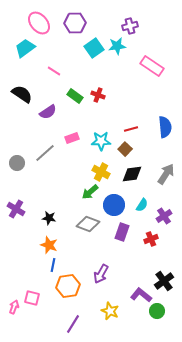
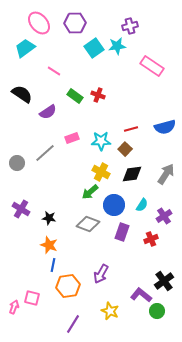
blue semicircle at (165, 127): rotated 80 degrees clockwise
purple cross at (16, 209): moved 5 px right
